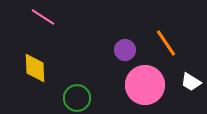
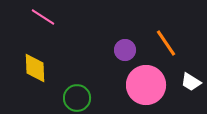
pink circle: moved 1 px right
